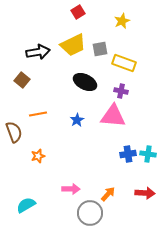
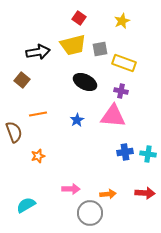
red square: moved 1 px right, 6 px down; rotated 24 degrees counterclockwise
yellow trapezoid: rotated 12 degrees clockwise
blue cross: moved 3 px left, 2 px up
orange arrow: rotated 42 degrees clockwise
